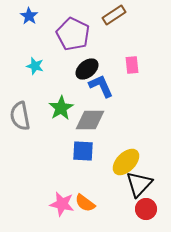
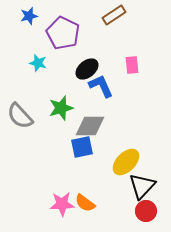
blue star: rotated 24 degrees clockwise
purple pentagon: moved 10 px left, 1 px up
cyan star: moved 3 px right, 3 px up
green star: rotated 15 degrees clockwise
gray semicircle: rotated 32 degrees counterclockwise
gray diamond: moved 6 px down
blue square: moved 1 px left, 4 px up; rotated 15 degrees counterclockwise
black triangle: moved 3 px right, 2 px down
pink star: rotated 15 degrees counterclockwise
red circle: moved 2 px down
